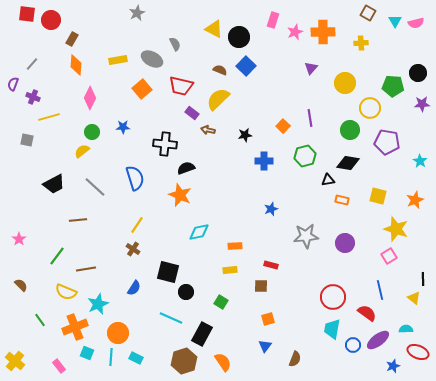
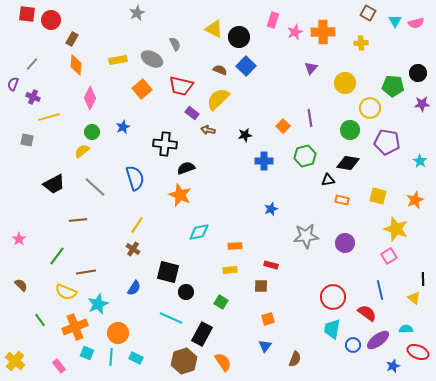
blue star at (123, 127): rotated 24 degrees counterclockwise
brown line at (86, 269): moved 3 px down
